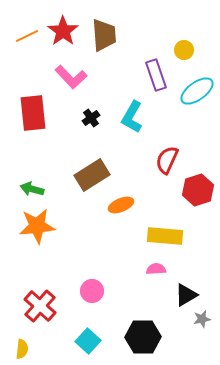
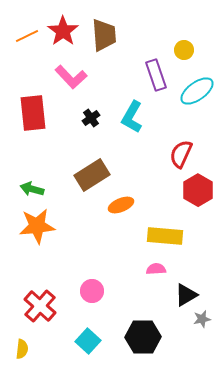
red semicircle: moved 14 px right, 6 px up
red hexagon: rotated 12 degrees counterclockwise
